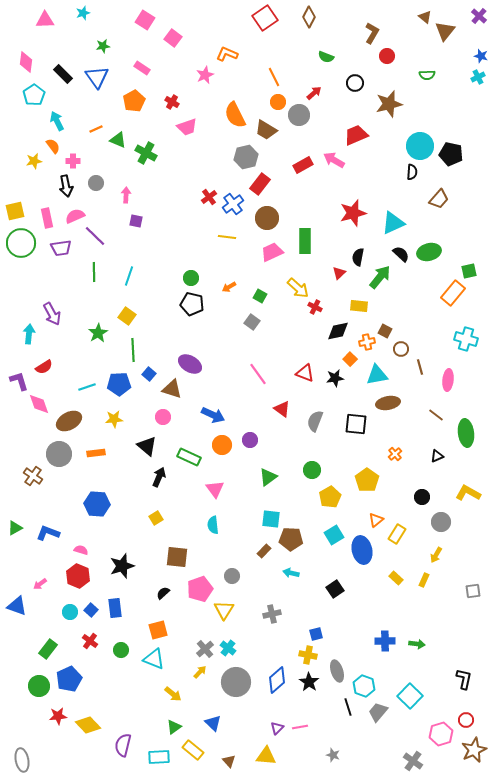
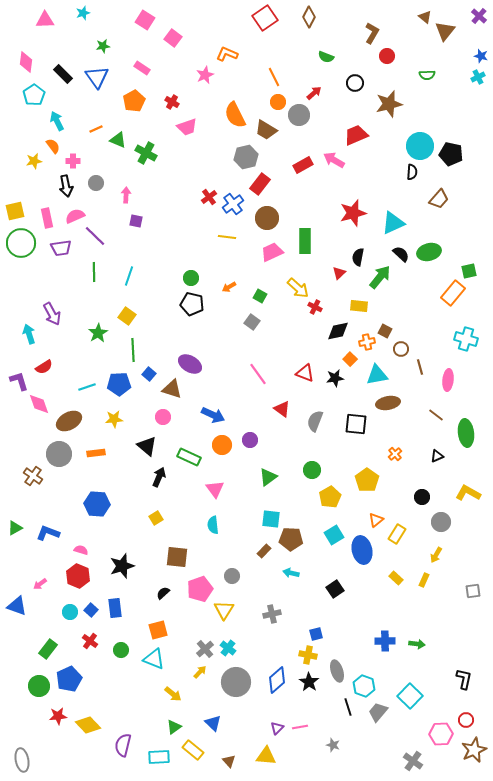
cyan arrow at (29, 334): rotated 24 degrees counterclockwise
pink hexagon at (441, 734): rotated 15 degrees clockwise
gray star at (333, 755): moved 10 px up
